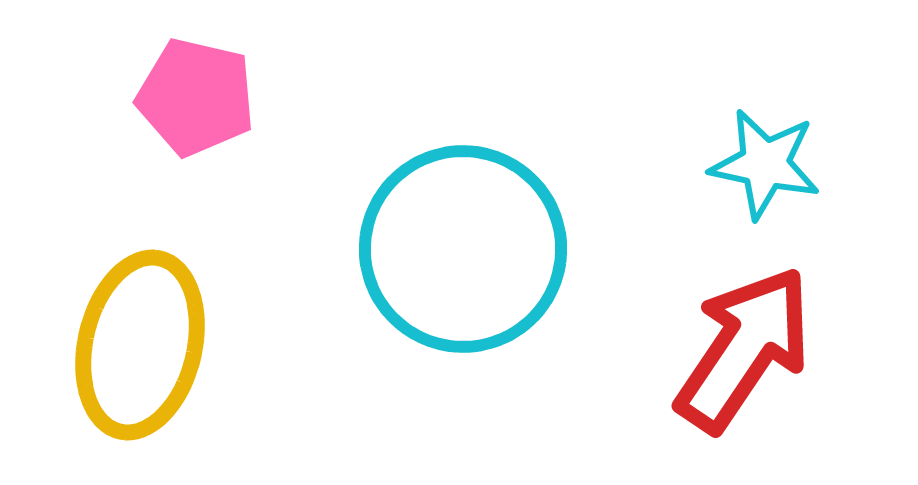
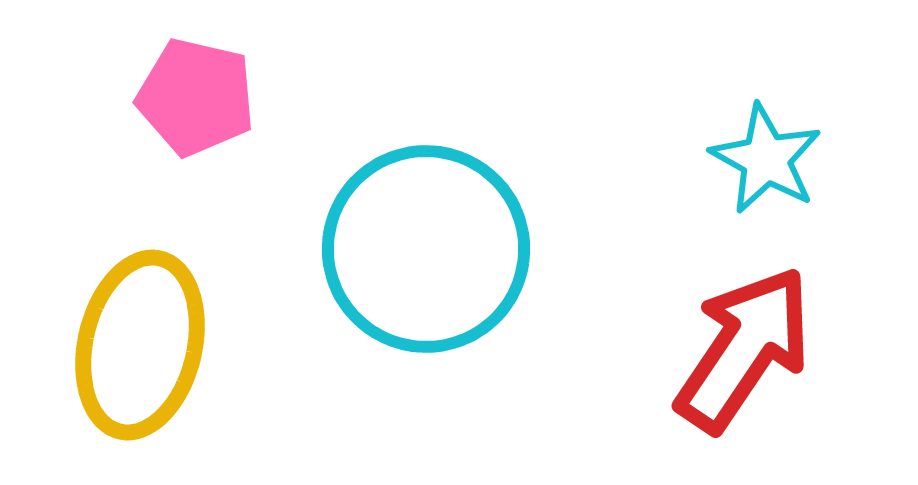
cyan star: moved 1 px right, 5 px up; rotated 17 degrees clockwise
cyan circle: moved 37 px left
